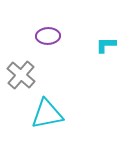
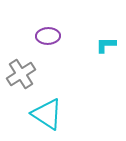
gray cross: moved 1 px up; rotated 16 degrees clockwise
cyan triangle: rotated 44 degrees clockwise
